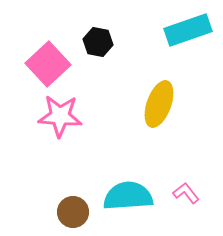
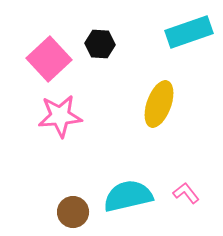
cyan rectangle: moved 1 px right, 2 px down
black hexagon: moved 2 px right, 2 px down; rotated 8 degrees counterclockwise
pink square: moved 1 px right, 5 px up
pink star: rotated 9 degrees counterclockwise
cyan semicircle: rotated 9 degrees counterclockwise
